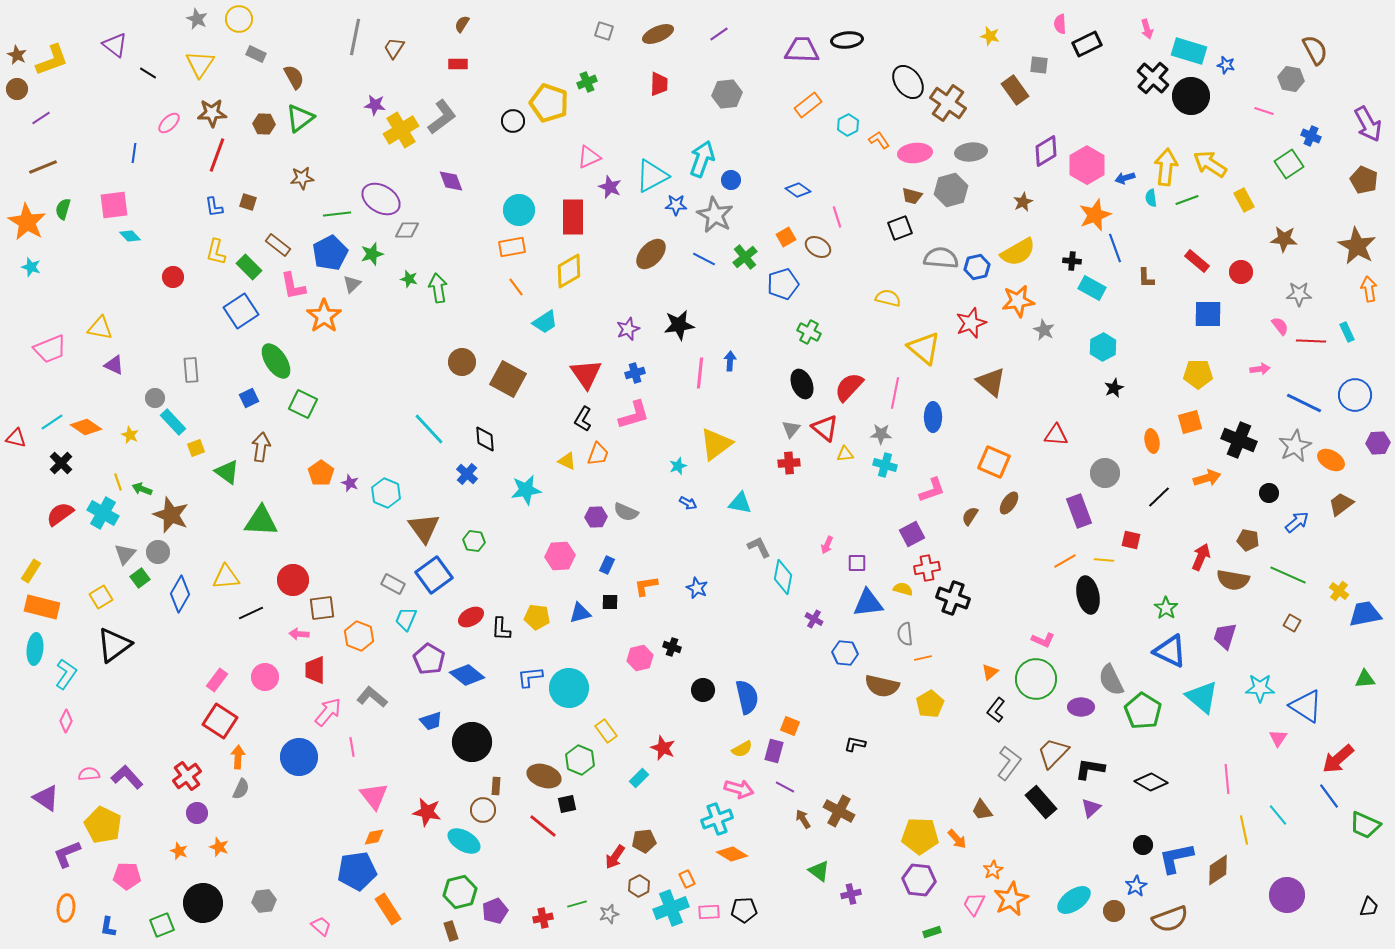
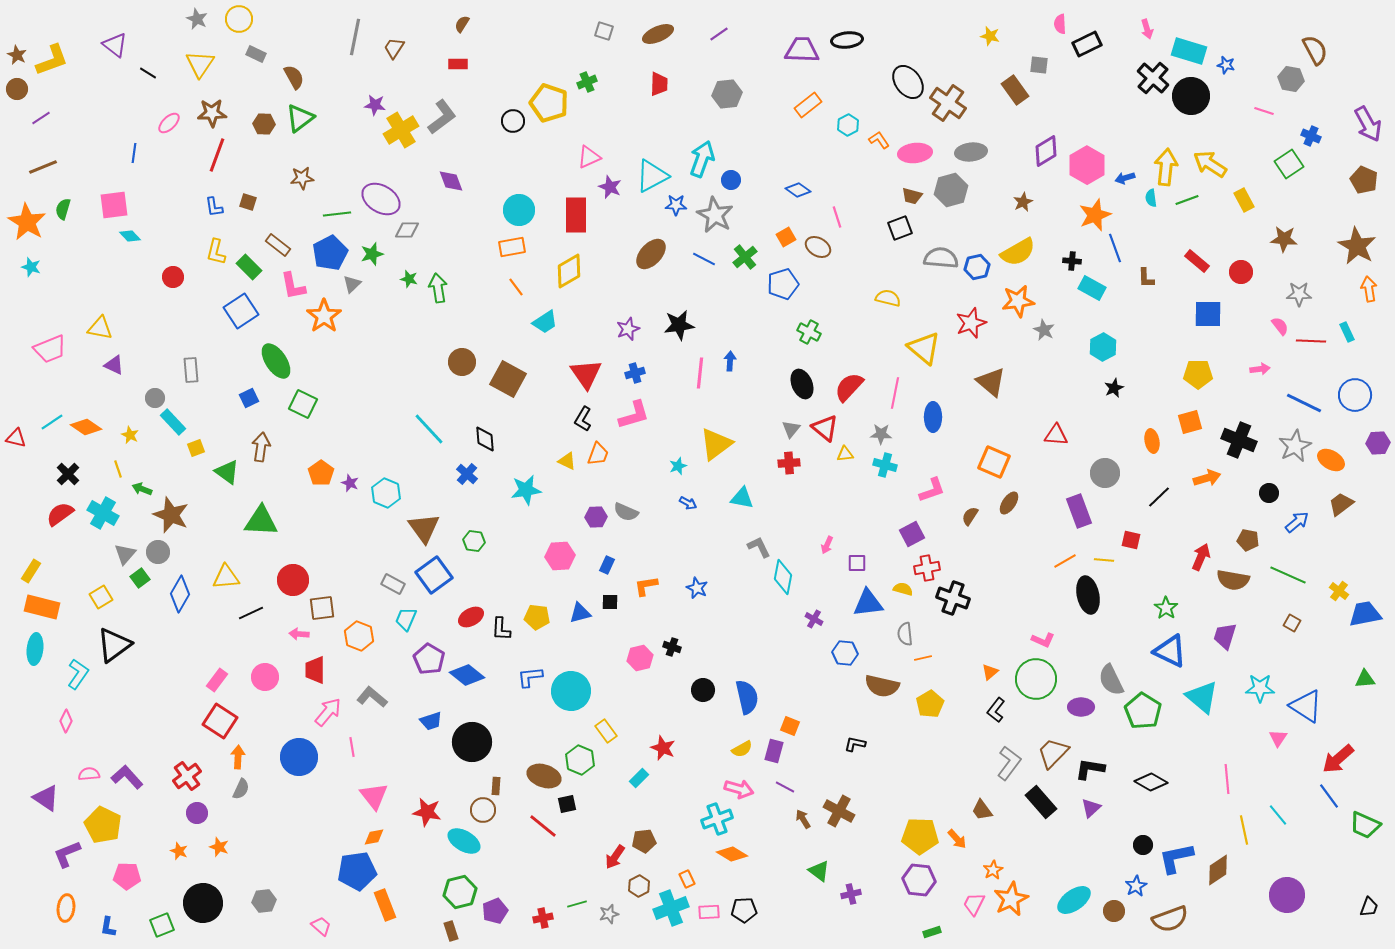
red rectangle at (573, 217): moved 3 px right, 2 px up
black cross at (61, 463): moved 7 px right, 11 px down
yellow line at (118, 482): moved 13 px up
cyan triangle at (740, 503): moved 2 px right, 5 px up
cyan L-shape at (66, 674): moved 12 px right
cyan circle at (569, 688): moved 2 px right, 3 px down
orange rectangle at (388, 909): moved 3 px left, 4 px up; rotated 12 degrees clockwise
